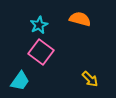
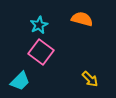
orange semicircle: moved 2 px right
cyan trapezoid: rotated 10 degrees clockwise
